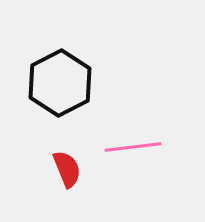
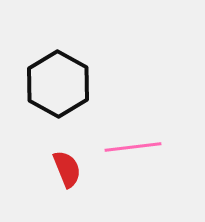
black hexagon: moved 2 px left, 1 px down; rotated 4 degrees counterclockwise
